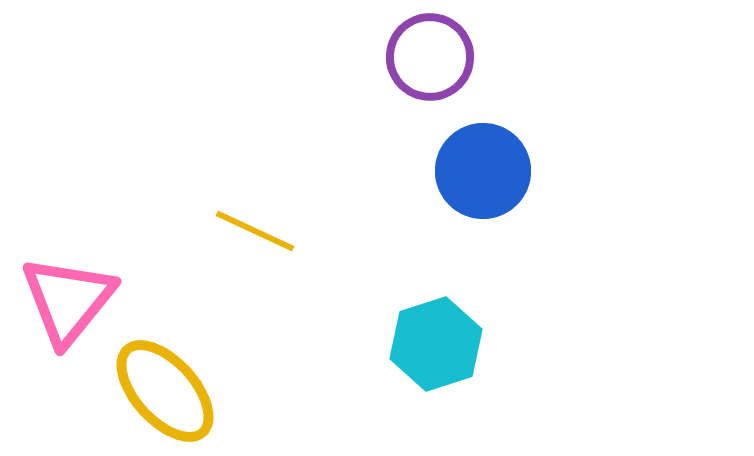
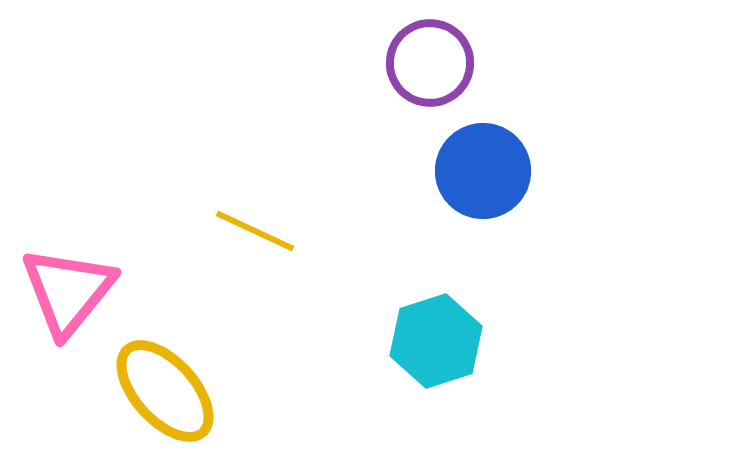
purple circle: moved 6 px down
pink triangle: moved 9 px up
cyan hexagon: moved 3 px up
